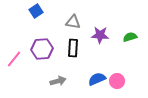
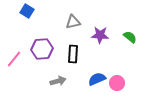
blue square: moved 9 px left; rotated 24 degrees counterclockwise
gray triangle: rotated 21 degrees counterclockwise
green semicircle: rotated 56 degrees clockwise
black rectangle: moved 6 px down
pink circle: moved 2 px down
